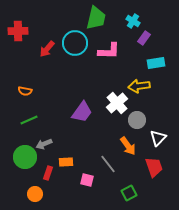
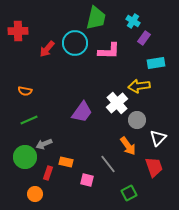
orange rectangle: rotated 16 degrees clockwise
